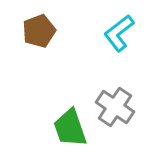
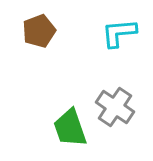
cyan L-shape: rotated 33 degrees clockwise
